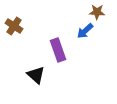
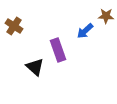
brown star: moved 9 px right, 4 px down
black triangle: moved 1 px left, 8 px up
